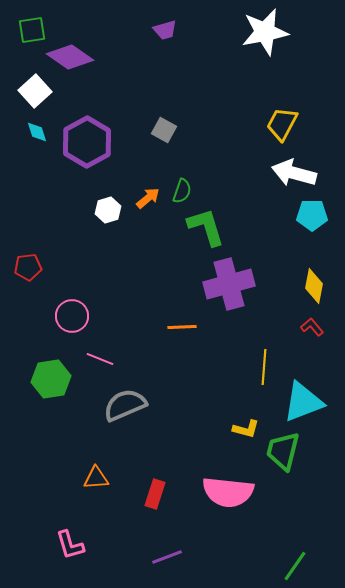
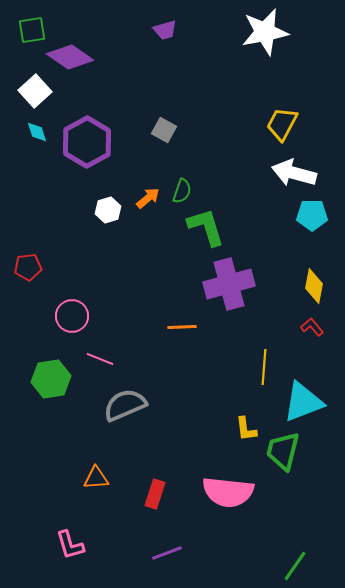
yellow L-shape: rotated 68 degrees clockwise
purple line: moved 4 px up
